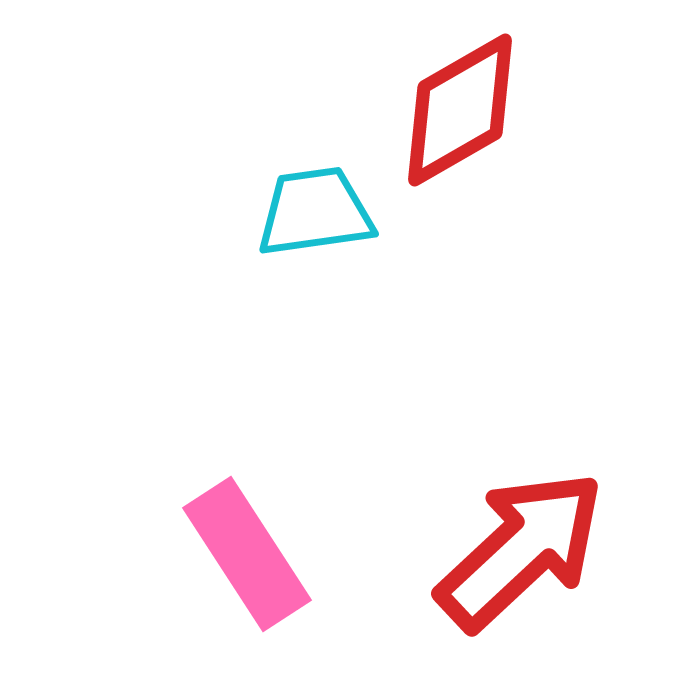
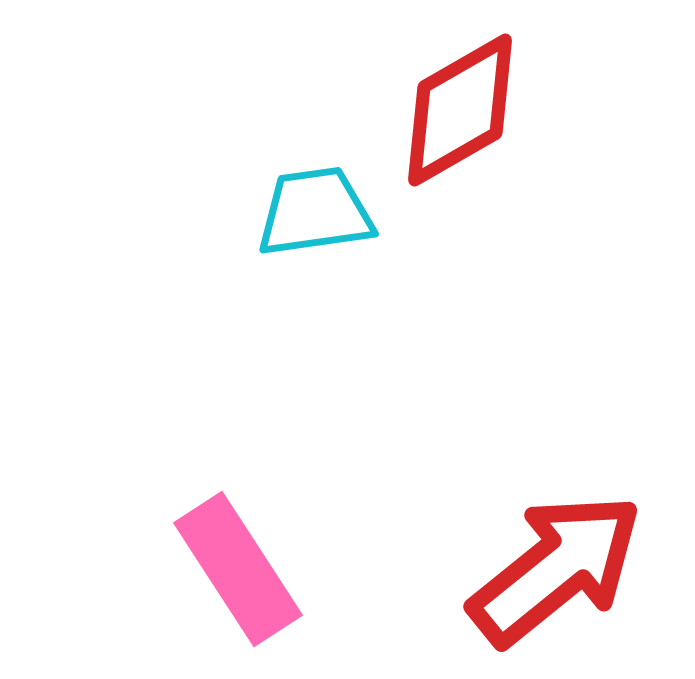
red arrow: moved 35 px right, 19 px down; rotated 4 degrees clockwise
pink rectangle: moved 9 px left, 15 px down
